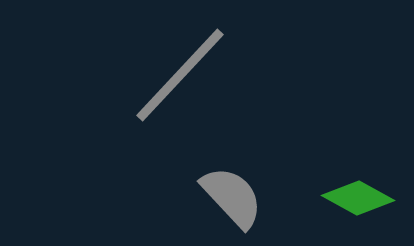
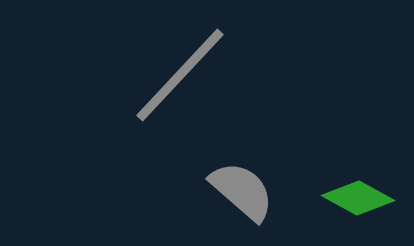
gray semicircle: moved 10 px right, 6 px up; rotated 6 degrees counterclockwise
